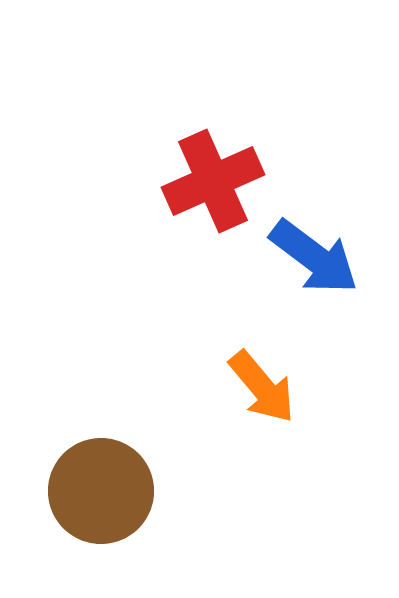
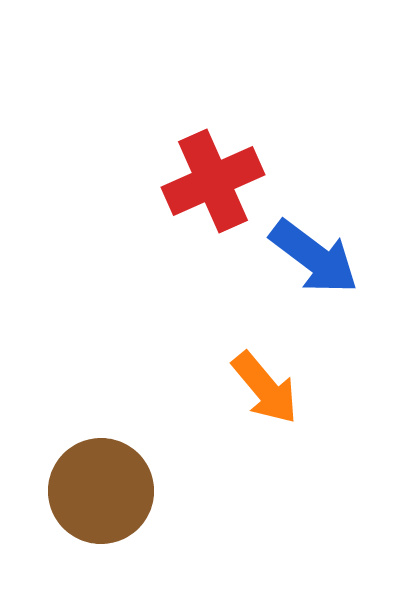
orange arrow: moved 3 px right, 1 px down
